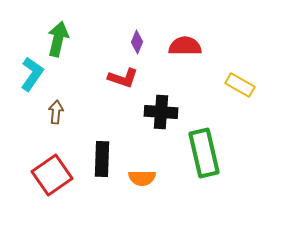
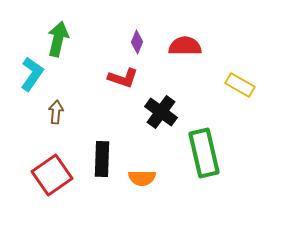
black cross: rotated 32 degrees clockwise
